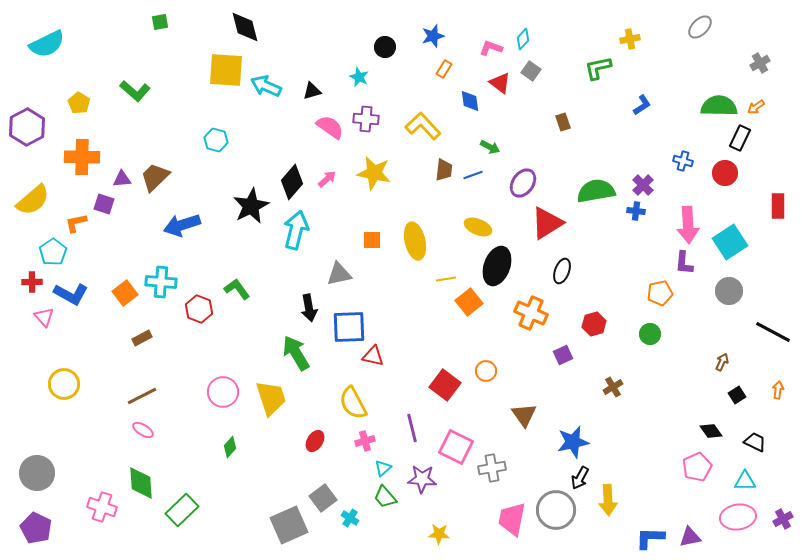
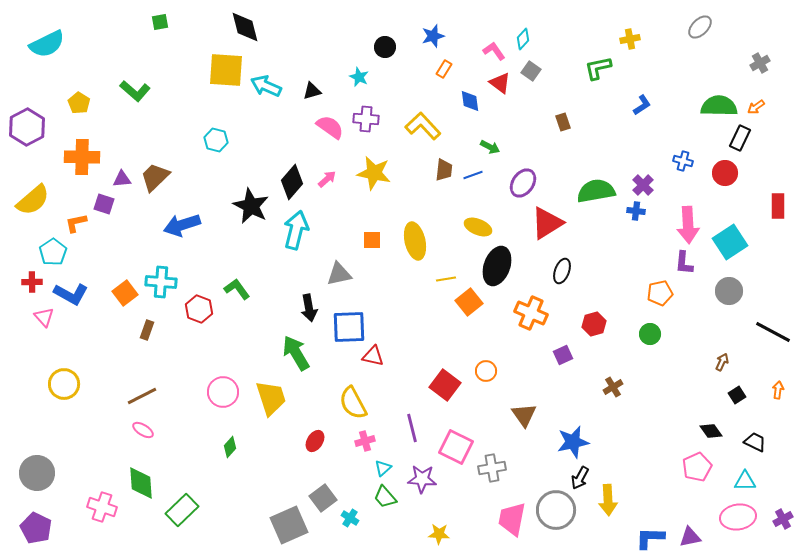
pink L-shape at (491, 48): moved 3 px right, 3 px down; rotated 35 degrees clockwise
black star at (251, 206): rotated 18 degrees counterclockwise
brown rectangle at (142, 338): moved 5 px right, 8 px up; rotated 42 degrees counterclockwise
